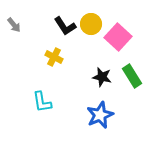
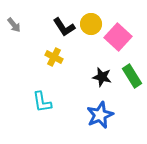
black L-shape: moved 1 px left, 1 px down
